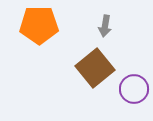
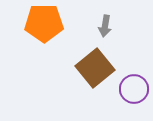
orange pentagon: moved 5 px right, 2 px up
